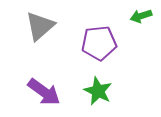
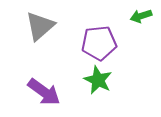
green star: moved 11 px up
